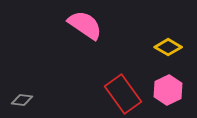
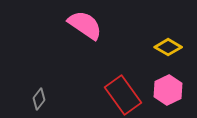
red rectangle: moved 1 px down
gray diamond: moved 17 px right, 1 px up; rotated 60 degrees counterclockwise
